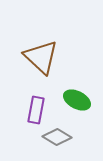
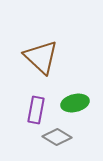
green ellipse: moved 2 px left, 3 px down; rotated 40 degrees counterclockwise
